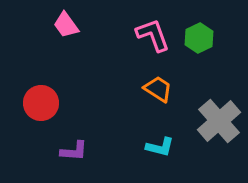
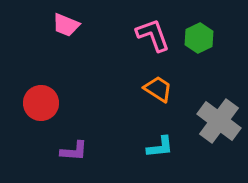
pink trapezoid: rotated 32 degrees counterclockwise
gray cross: rotated 12 degrees counterclockwise
cyan L-shape: rotated 20 degrees counterclockwise
